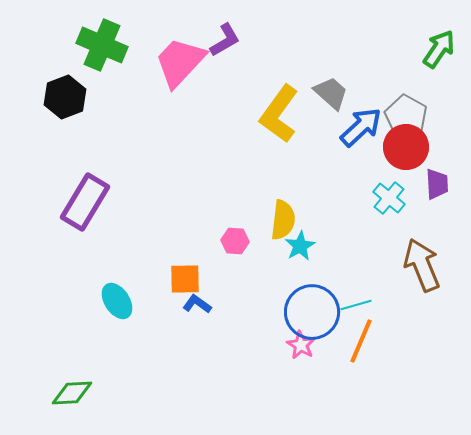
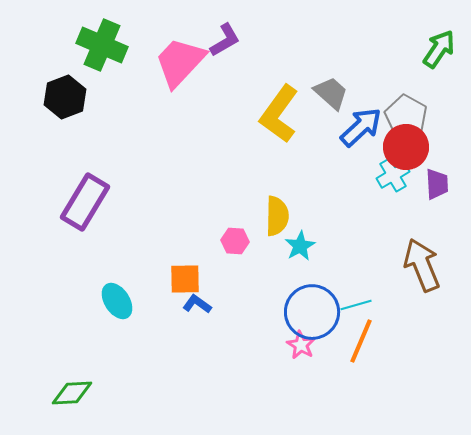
cyan cross: moved 4 px right, 23 px up; rotated 20 degrees clockwise
yellow semicircle: moved 6 px left, 4 px up; rotated 6 degrees counterclockwise
